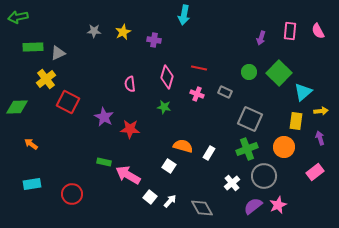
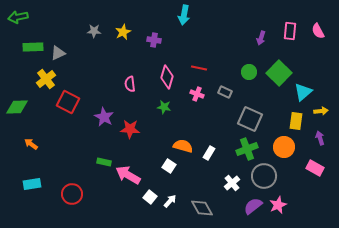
pink rectangle at (315, 172): moved 4 px up; rotated 66 degrees clockwise
